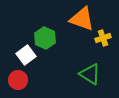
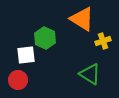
orange triangle: rotated 12 degrees clockwise
yellow cross: moved 3 px down
white square: rotated 30 degrees clockwise
